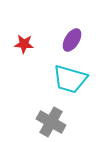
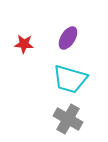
purple ellipse: moved 4 px left, 2 px up
gray cross: moved 17 px right, 3 px up
